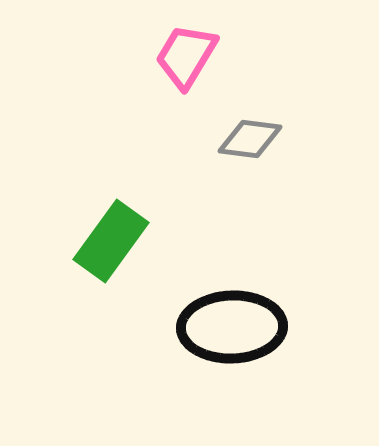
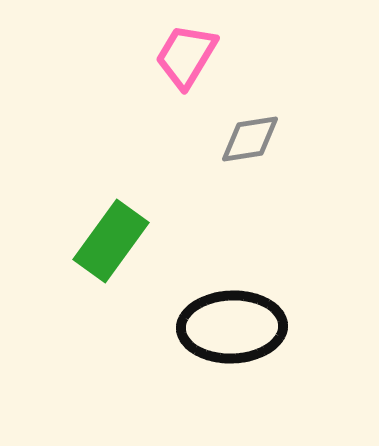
gray diamond: rotated 16 degrees counterclockwise
